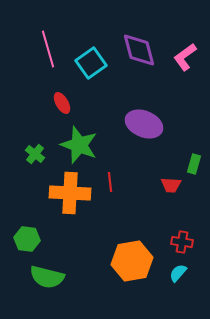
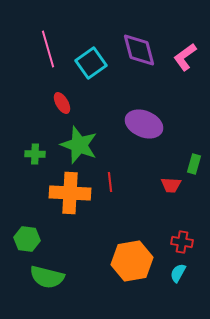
green cross: rotated 36 degrees counterclockwise
cyan semicircle: rotated 12 degrees counterclockwise
